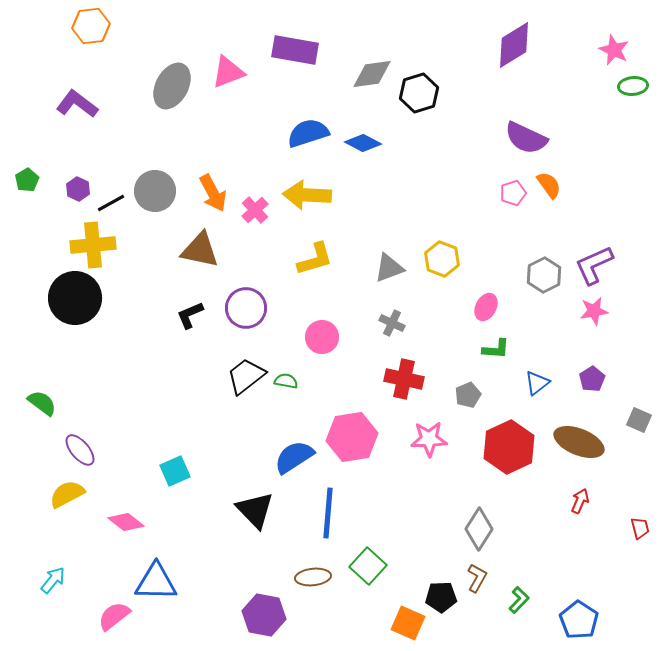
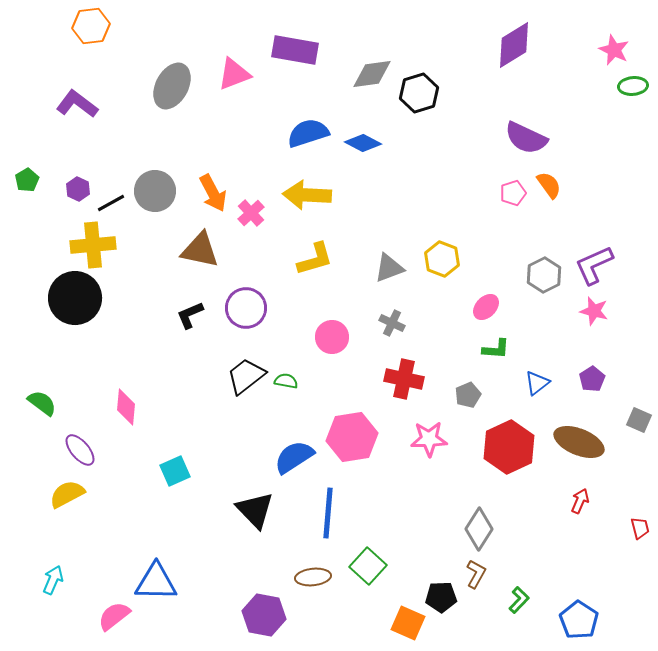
pink triangle at (228, 72): moved 6 px right, 2 px down
pink cross at (255, 210): moved 4 px left, 3 px down
pink ellipse at (486, 307): rotated 16 degrees clockwise
pink star at (594, 311): rotated 24 degrees clockwise
pink circle at (322, 337): moved 10 px right
pink diamond at (126, 522): moved 115 px up; rotated 57 degrees clockwise
brown L-shape at (477, 578): moved 1 px left, 4 px up
cyan arrow at (53, 580): rotated 16 degrees counterclockwise
